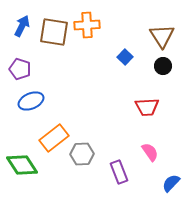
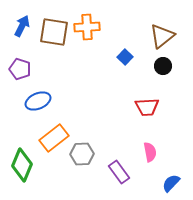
orange cross: moved 2 px down
brown triangle: rotated 24 degrees clockwise
blue ellipse: moved 7 px right
pink semicircle: rotated 24 degrees clockwise
green diamond: rotated 56 degrees clockwise
purple rectangle: rotated 15 degrees counterclockwise
